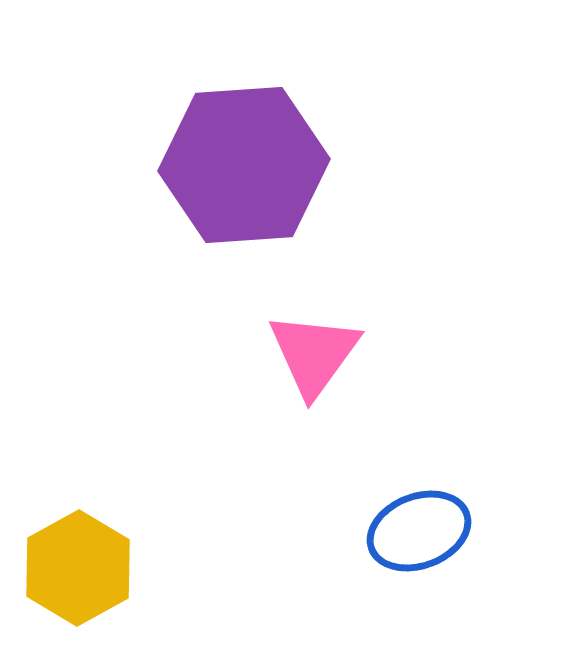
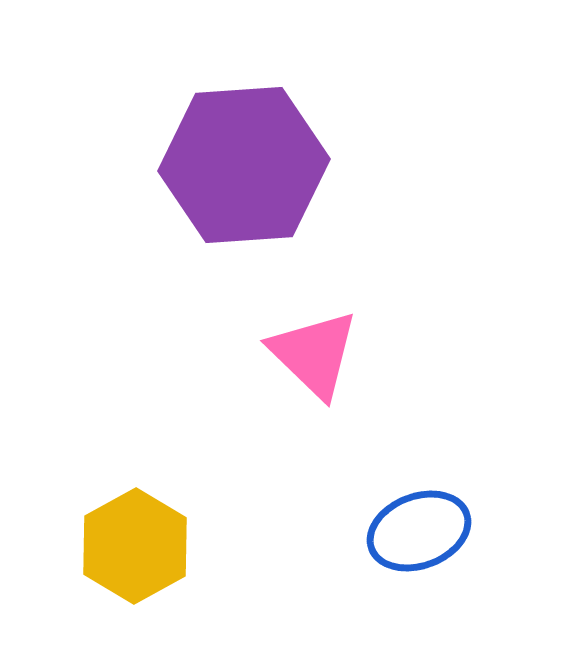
pink triangle: rotated 22 degrees counterclockwise
yellow hexagon: moved 57 px right, 22 px up
